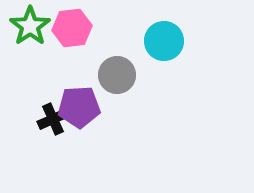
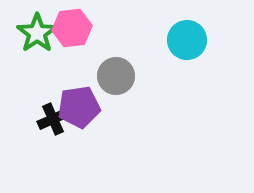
green star: moved 7 px right, 7 px down
cyan circle: moved 23 px right, 1 px up
gray circle: moved 1 px left, 1 px down
purple pentagon: rotated 6 degrees counterclockwise
